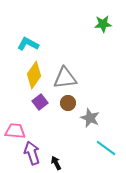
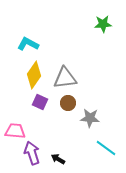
purple square: rotated 28 degrees counterclockwise
gray star: rotated 18 degrees counterclockwise
black arrow: moved 2 px right, 4 px up; rotated 32 degrees counterclockwise
